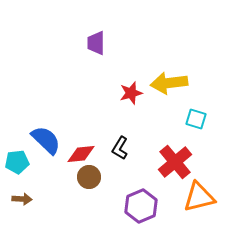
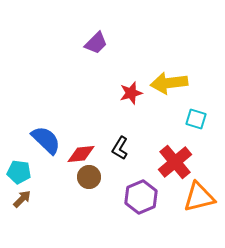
purple trapezoid: rotated 135 degrees counterclockwise
cyan pentagon: moved 2 px right, 10 px down; rotated 15 degrees clockwise
brown arrow: rotated 48 degrees counterclockwise
purple hexagon: moved 9 px up
